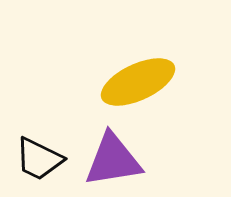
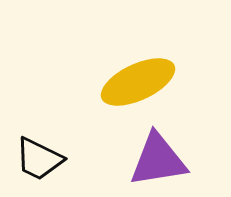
purple triangle: moved 45 px right
